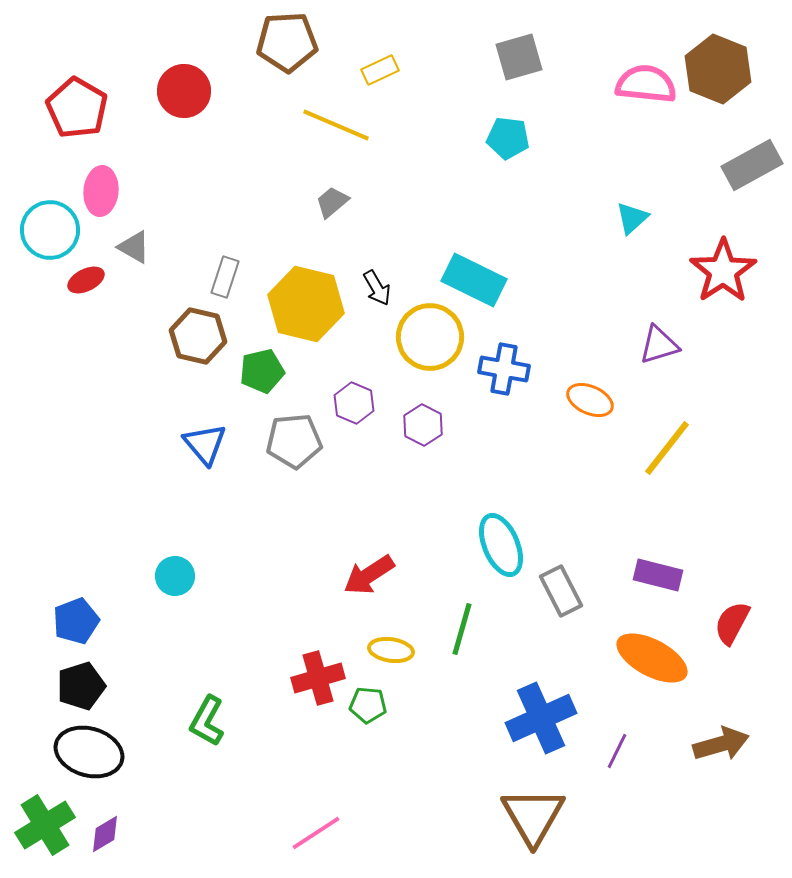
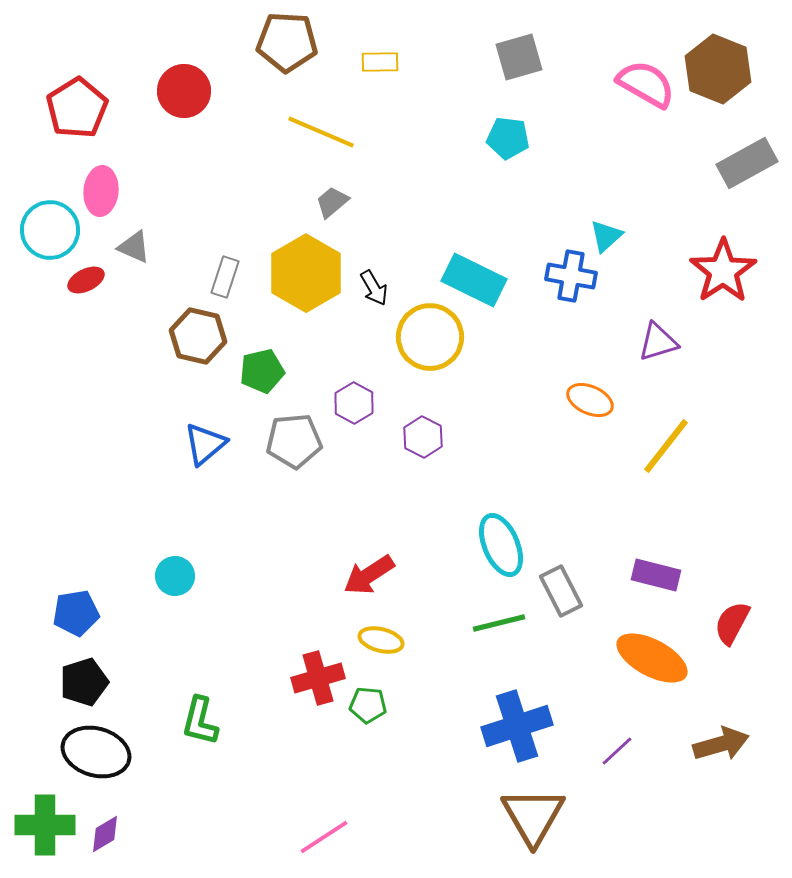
brown pentagon at (287, 42): rotated 6 degrees clockwise
yellow rectangle at (380, 70): moved 8 px up; rotated 24 degrees clockwise
pink semicircle at (646, 84): rotated 24 degrees clockwise
red pentagon at (77, 108): rotated 10 degrees clockwise
yellow line at (336, 125): moved 15 px left, 7 px down
gray rectangle at (752, 165): moved 5 px left, 2 px up
cyan triangle at (632, 218): moved 26 px left, 18 px down
gray triangle at (134, 247): rotated 6 degrees counterclockwise
black arrow at (377, 288): moved 3 px left
yellow hexagon at (306, 304): moved 31 px up; rotated 16 degrees clockwise
purple triangle at (659, 345): moved 1 px left, 3 px up
blue cross at (504, 369): moved 67 px right, 93 px up
purple hexagon at (354, 403): rotated 6 degrees clockwise
purple hexagon at (423, 425): moved 12 px down
blue triangle at (205, 444): rotated 30 degrees clockwise
yellow line at (667, 448): moved 1 px left, 2 px up
purple rectangle at (658, 575): moved 2 px left
blue pentagon at (76, 621): moved 8 px up; rotated 12 degrees clockwise
green line at (462, 629): moved 37 px right, 6 px up; rotated 60 degrees clockwise
yellow ellipse at (391, 650): moved 10 px left, 10 px up; rotated 6 degrees clockwise
black pentagon at (81, 686): moved 3 px right, 4 px up
blue cross at (541, 718): moved 24 px left, 8 px down; rotated 6 degrees clockwise
green L-shape at (207, 721): moved 7 px left; rotated 15 degrees counterclockwise
purple line at (617, 751): rotated 21 degrees clockwise
black ellipse at (89, 752): moved 7 px right
green cross at (45, 825): rotated 32 degrees clockwise
pink line at (316, 833): moved 8 px right, 4 px down
